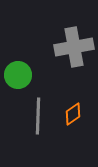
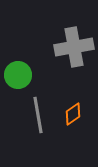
gray line: moved 1 px up; rotated 12 degrees counterclockwise
